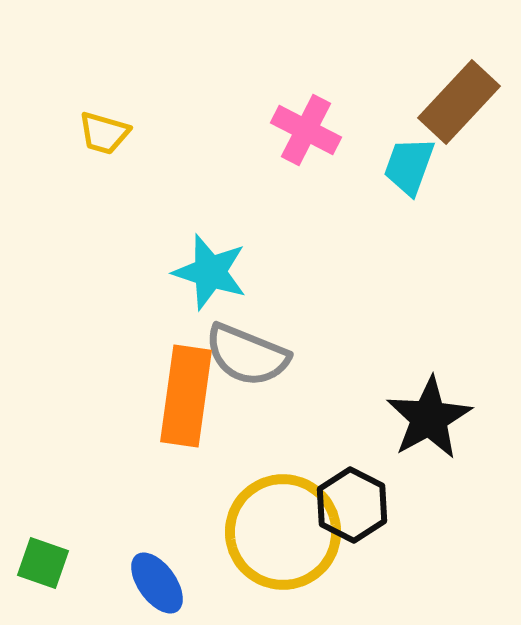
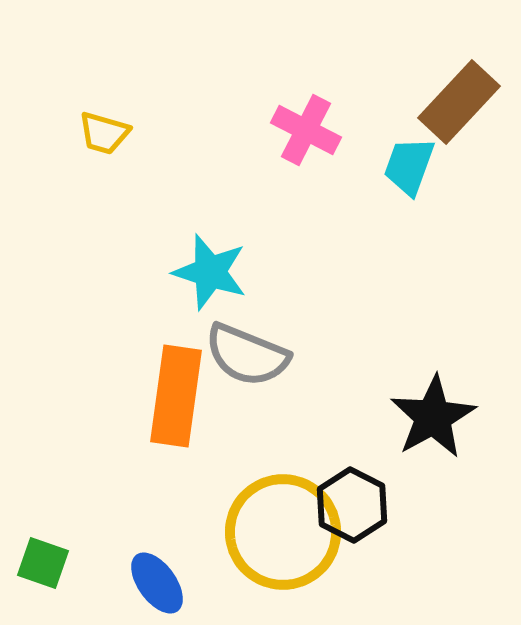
orange rectangle: moved 10 px left
black star: moved 4 px right, 1 px up
